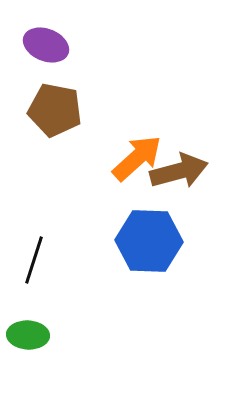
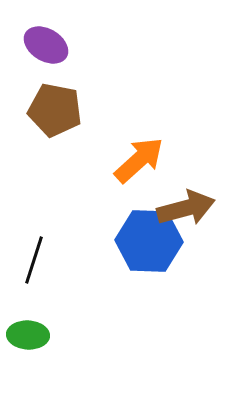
purple ellipse: rotated 9 degrees clockwise
orange arrow: moved 2 px right, 2 px down
brown arrow: moved 7 px right, 37 px down
